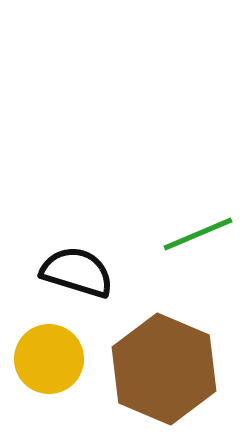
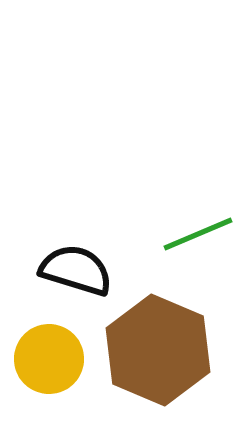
black semicircle: moved 1 px left, 2 px up
brown hexagon: moved 6 px left, 19 px up
